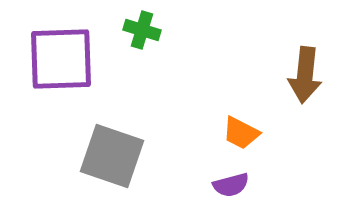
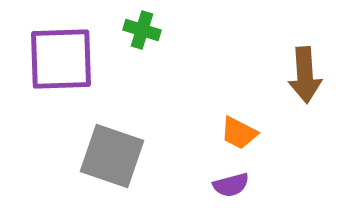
brown arrow: rotated 10 degrees counterclockwise
orange trapezoid: moved 2 px left
